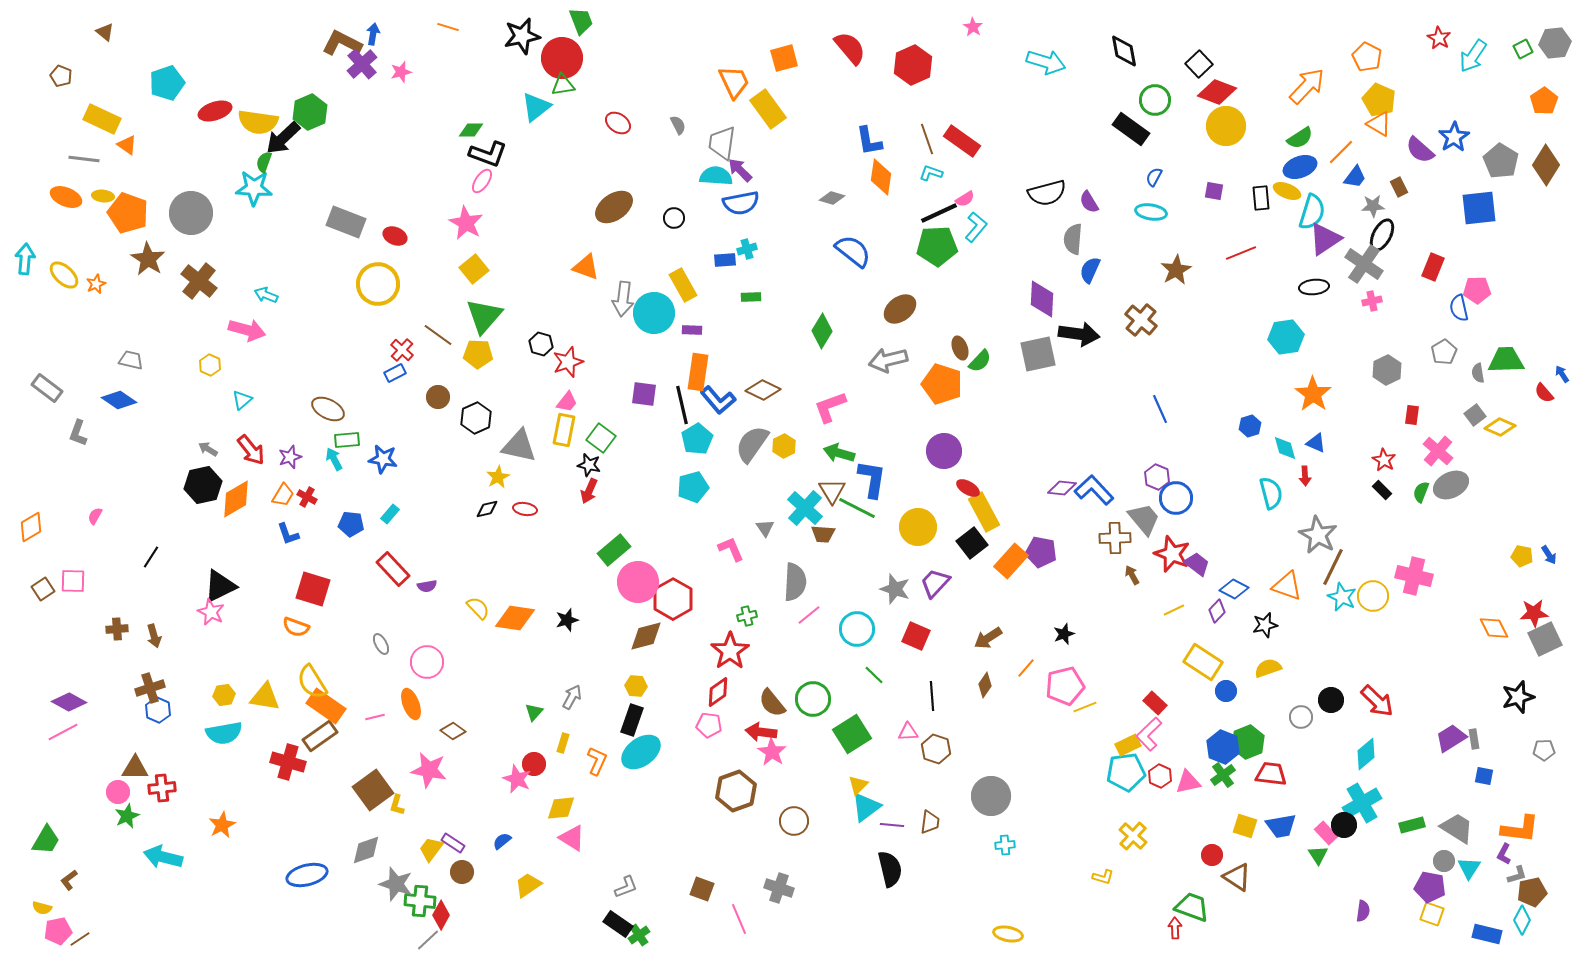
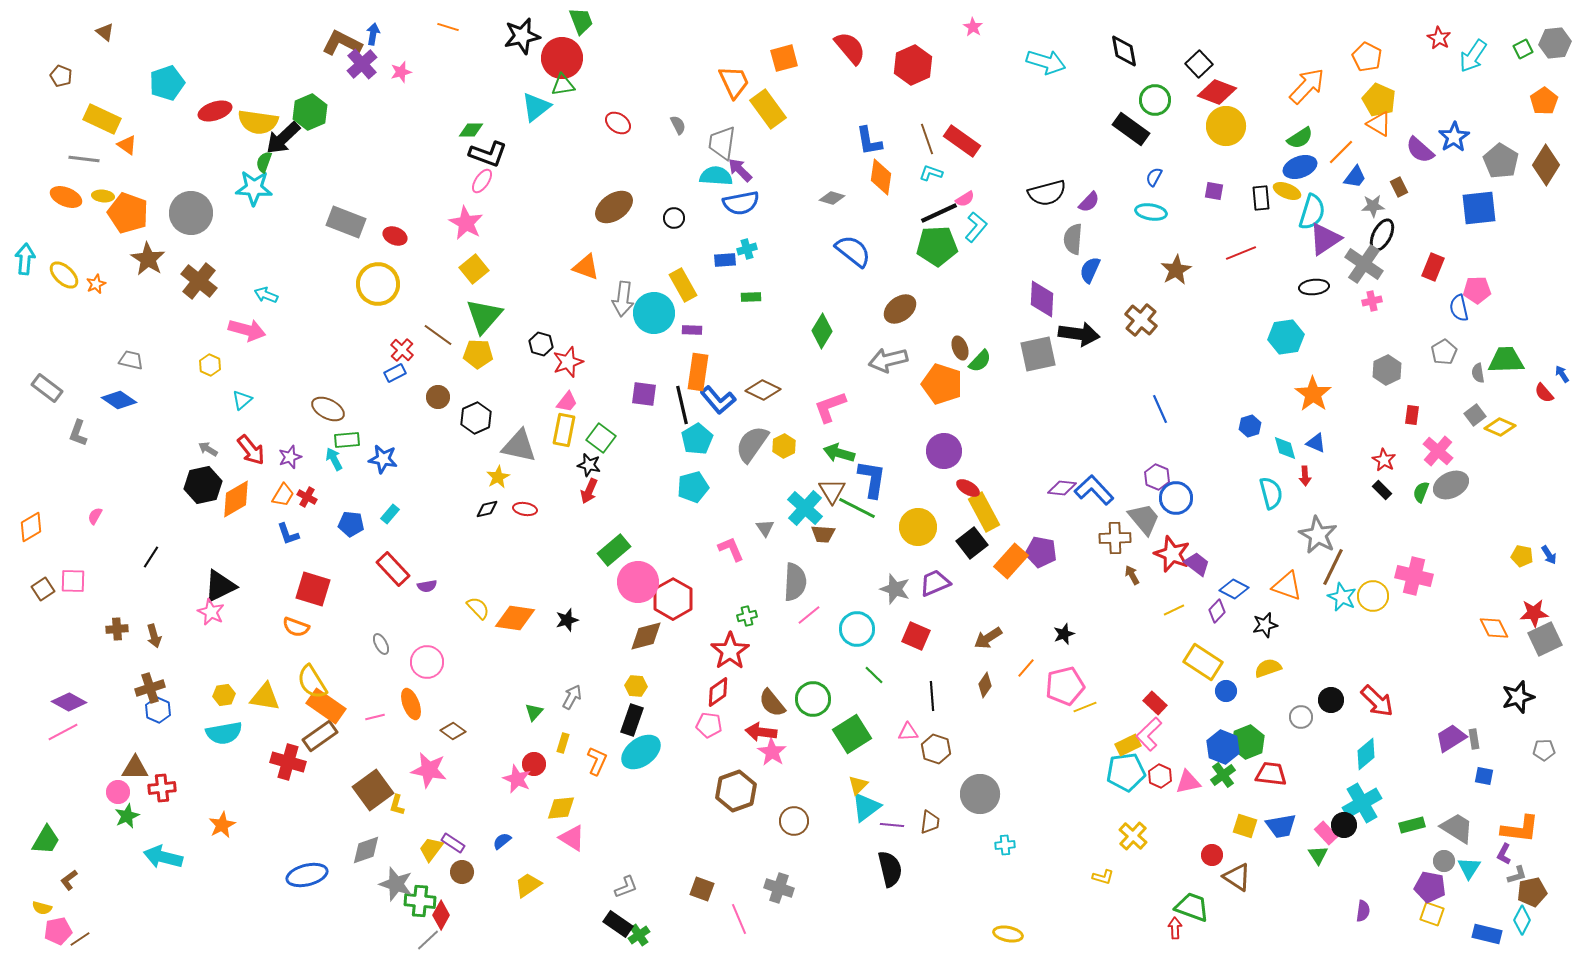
purple semicircle at (1089, 202): rotated 105 degrees counterclockwise
purple trapezoid at (935, 583): rotated 24 degrees clockwise
gray circle at (991, 796): moved 11 px left, 2 px up
